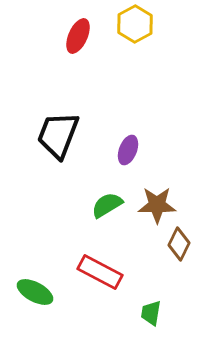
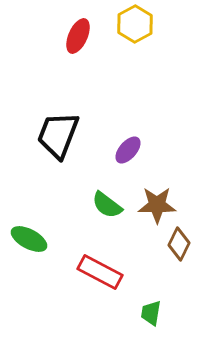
purple ellipse: rotated 20 degrees clockwise
green semicircle: rotated 112 degrees counterclockwise
green ellipse: moved 6 px left, 53 px up
